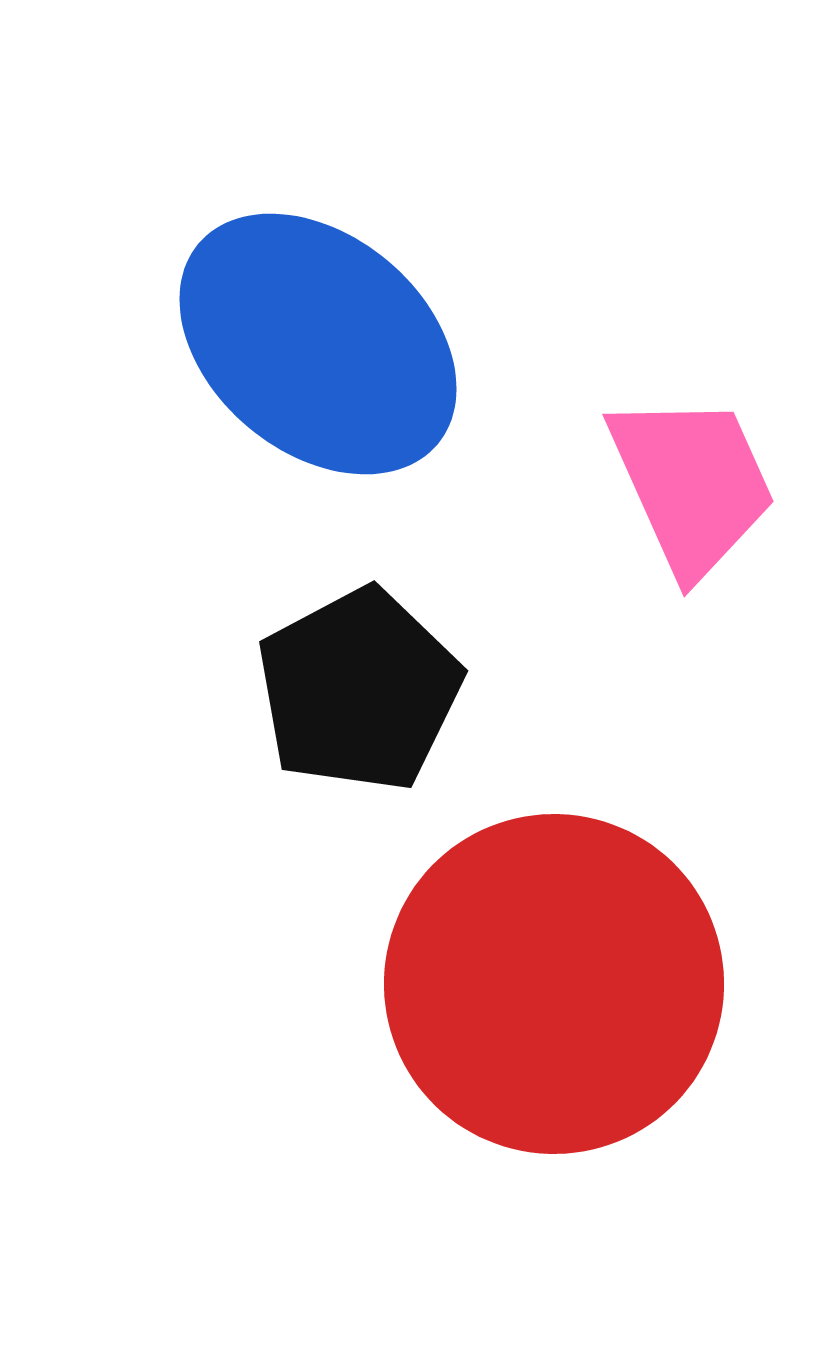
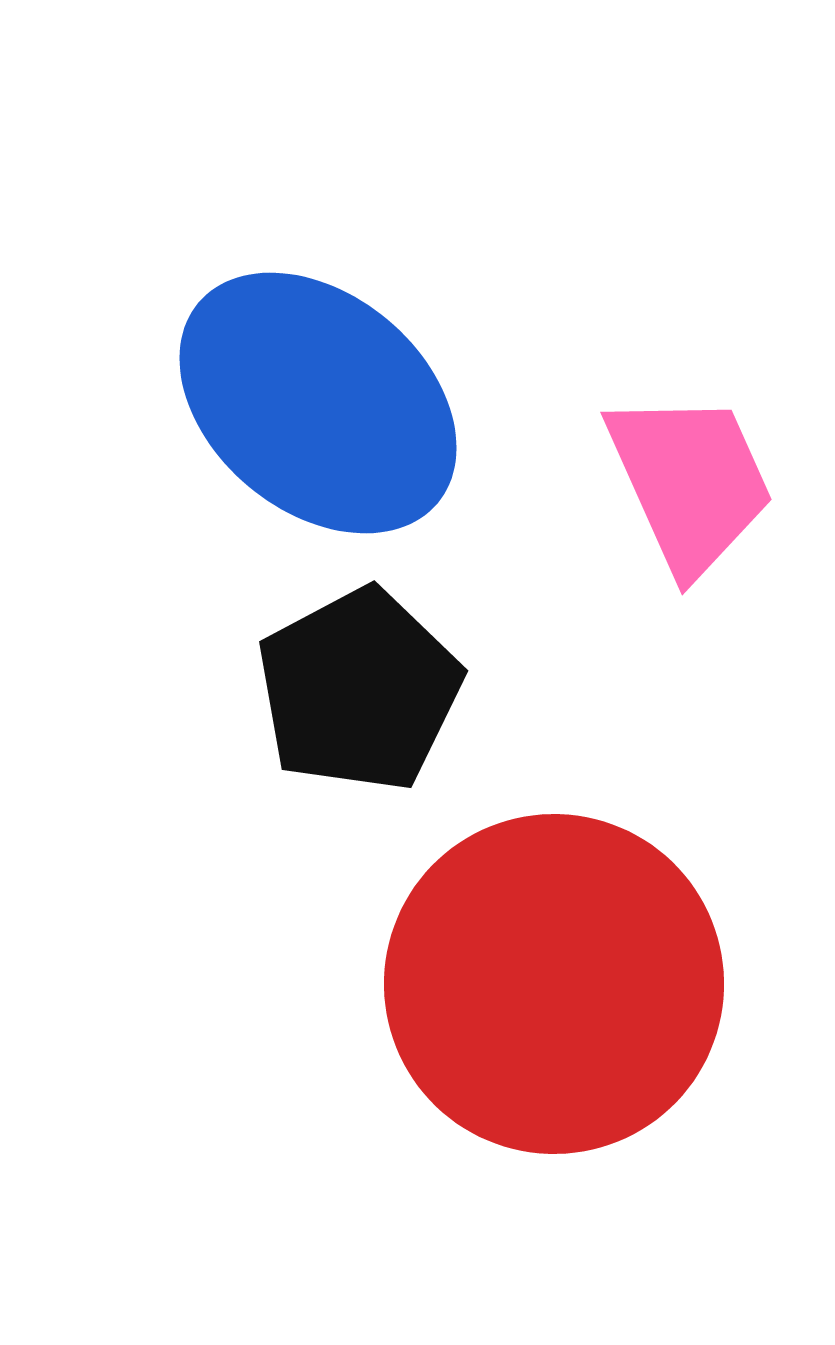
blue ellipse: moved 59 px down
pink trapezoid: moved 2 px left, 2 px up
